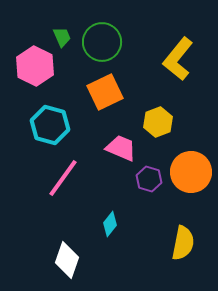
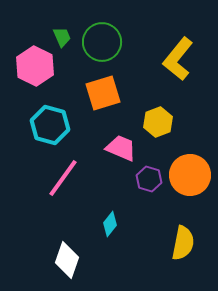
orange square: moved 2 px left, 1 px down; rotated 9 degrees clockwise
orange circle: moved 1 px left, 3 px down
